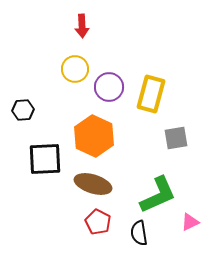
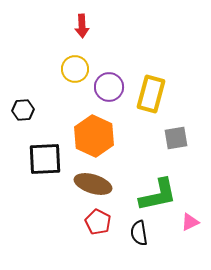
green L-shape: rotated 12 degrees clockwise
